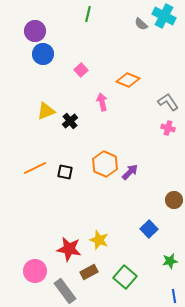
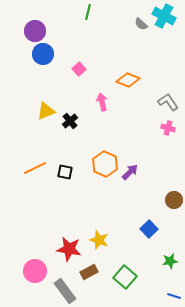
green line: moved 2 px up
pink square: moved 2 px left, 1 px up
blue line: rotated 64 degrees counterclockwise
